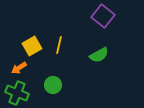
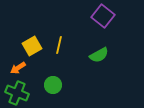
orange arrow: moved 1 px left
